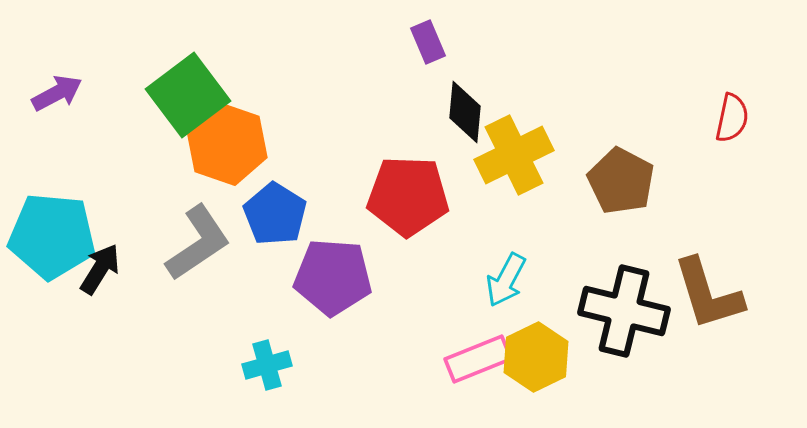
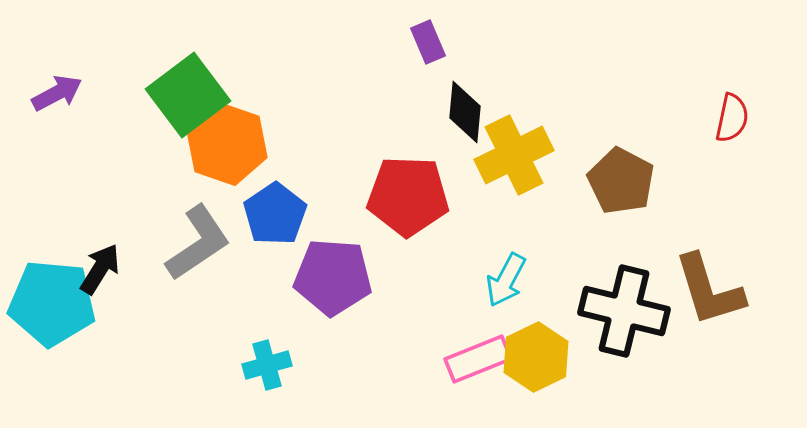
blue pentagon: rotated 6 degrees clockwise
cyan pentagon: moved 67 px down
brown L-shape: moved 1 px right, 4 px up
